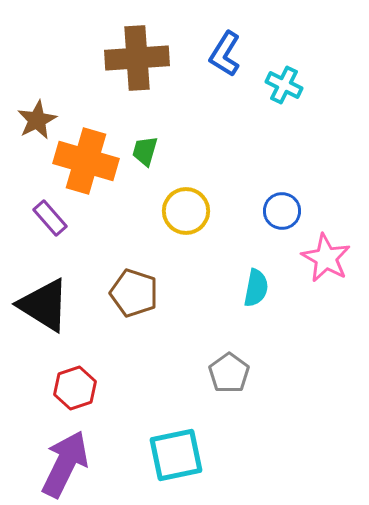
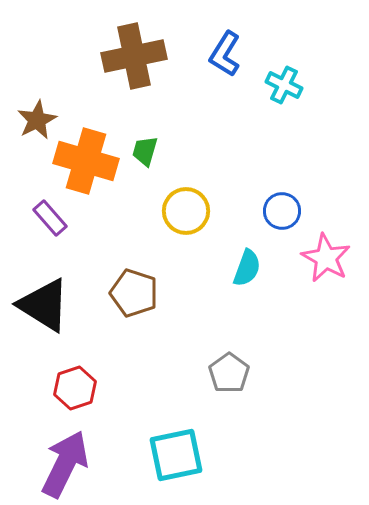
brown cross: moved 3 px left, 2 px up; rotated 8 degrees counterclockwise
cyan semicircle: moved 9 px left, 20 px up; rotated 9 degrees clockwise
